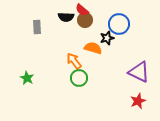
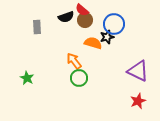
black semicircle: rotated 21 degrees counterclockwise
blue circle: moved 5 px left
black star: moved 1 px up
orange semicircle: moved 5 px up
purple triangle: moved 1 px left, 1 px up
